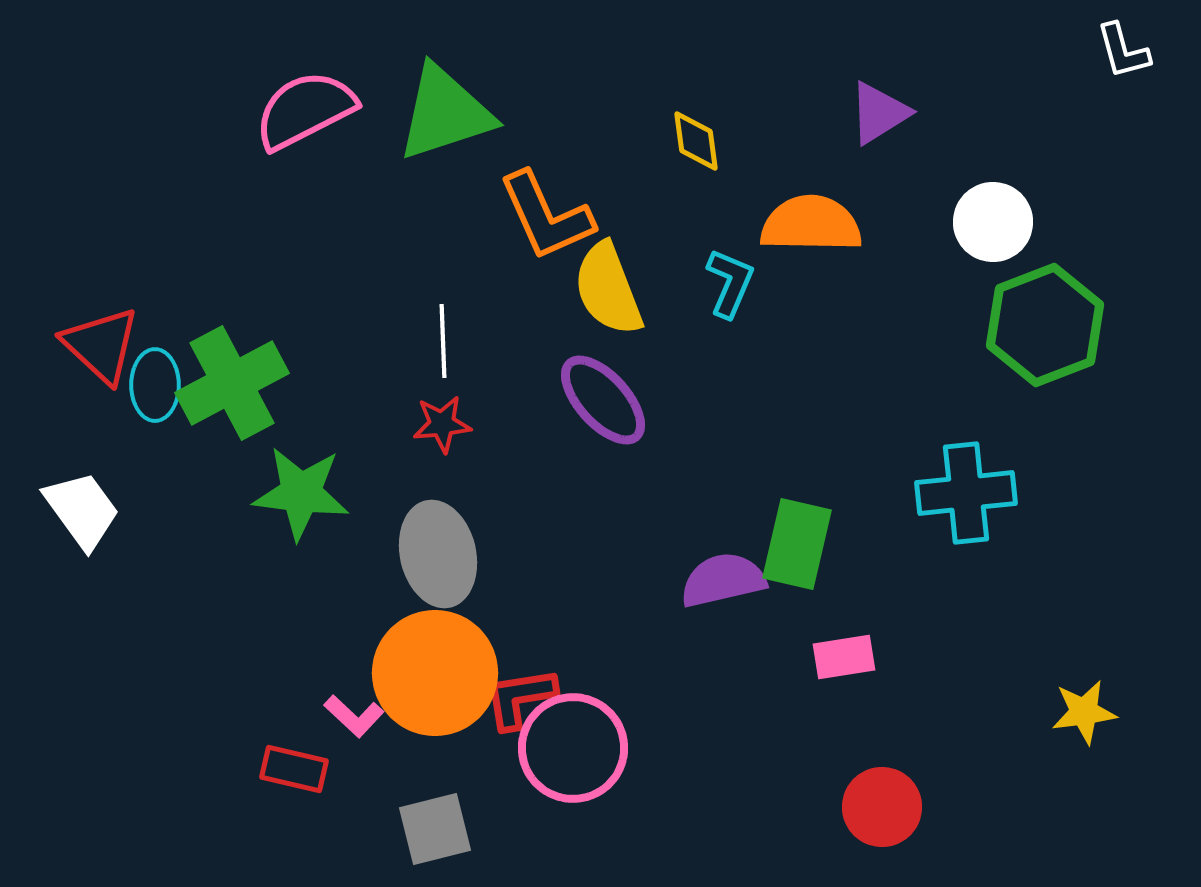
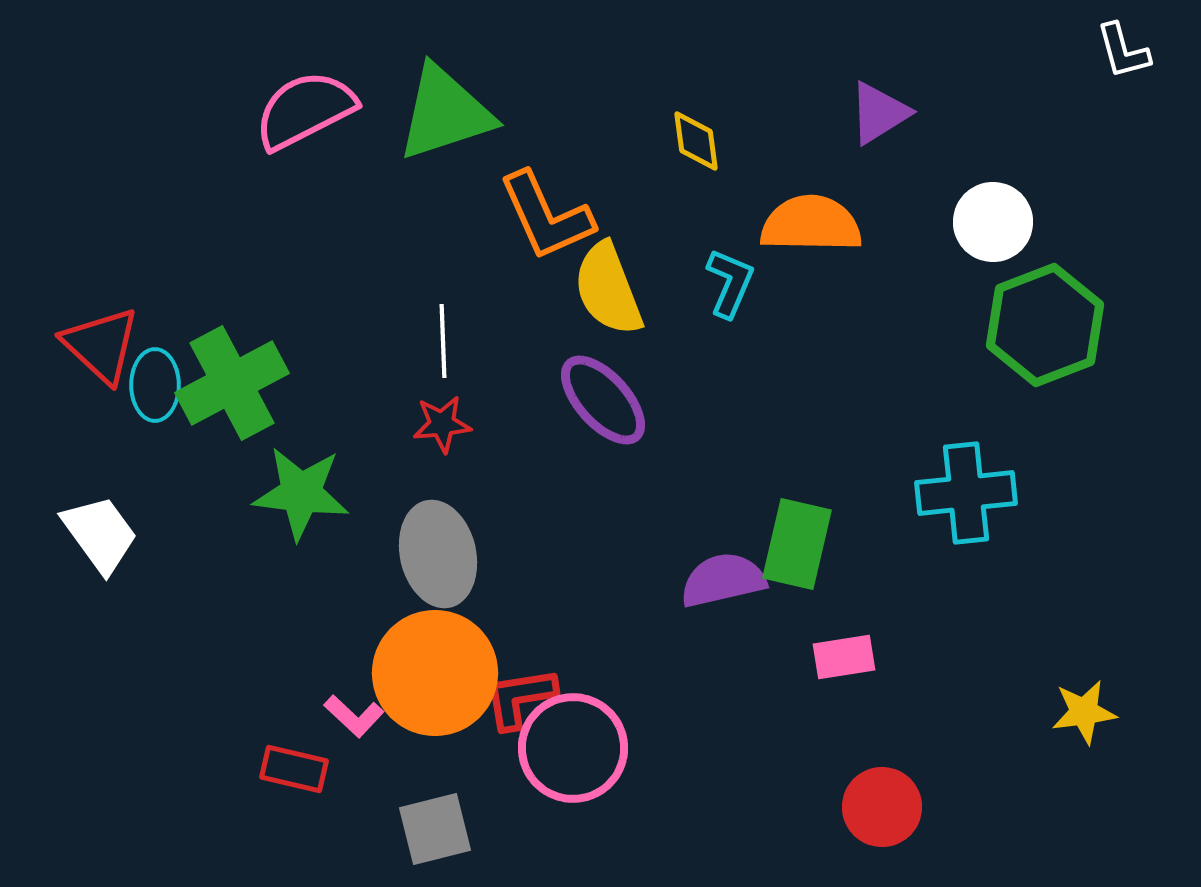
white trapezoid: moved 18 px right, 24 px down
